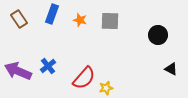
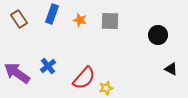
purple arrow: moved 1 px left, 2 px down; rotated 12 degrees clockwise
